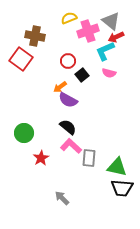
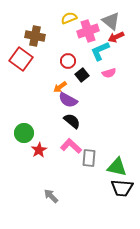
cyan L-shape: moved 5 px left
pink semicircle: rotated 32 degrees counterclockwise
black semicircle: moved 4 px right, 6 px up
red star: moved 2 px left, 8 px up
gray arrow: moved 11 px left, 2 px up
